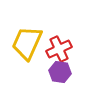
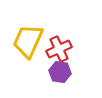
yellow trapezoid: moved 1 px right, 2 px up
